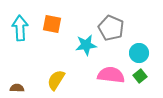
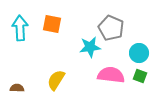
cyan star: moved 4 px right, 2 px down
green square: rotated 32 degrees counterclockwise
